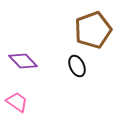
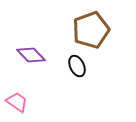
brown pentagon: moved 2 px left
purple diamond: moved 8 px right, 6 px up
